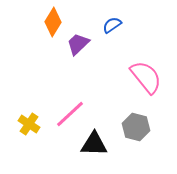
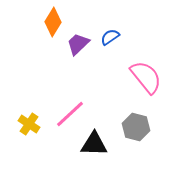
blue semicircle: moved 2 px left, 12 px down
